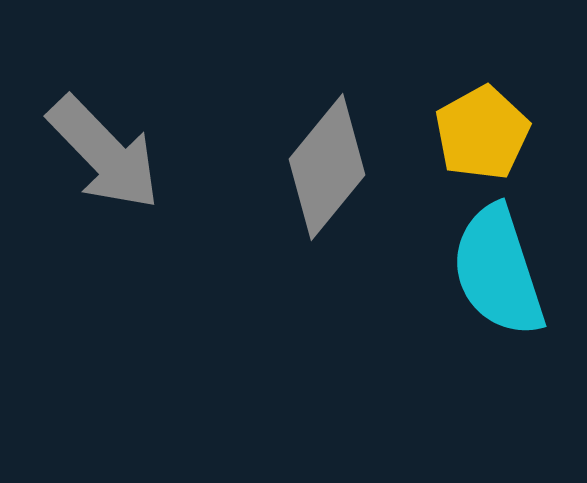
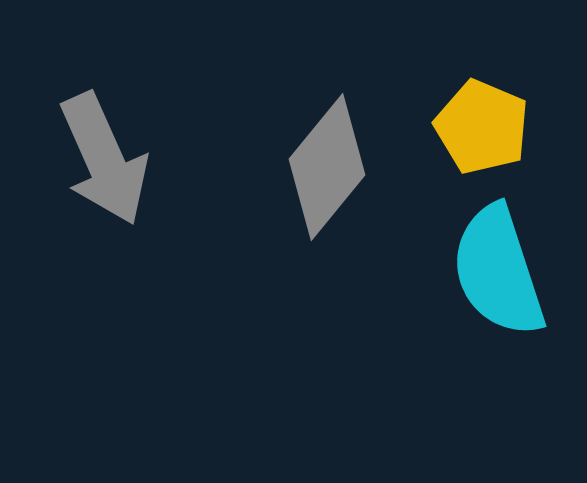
yellow pentagon: moved 6 px up; rotated 20 degrees counterclockwise
gray arrow: moved 6 px down; rotated 20 degrees clockwise
